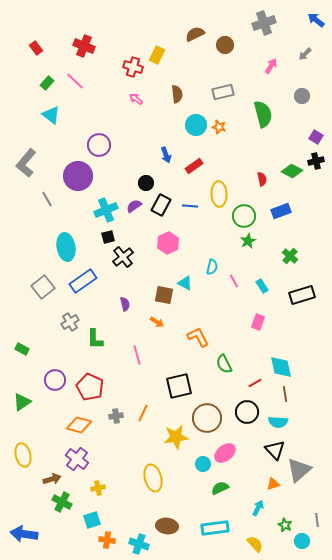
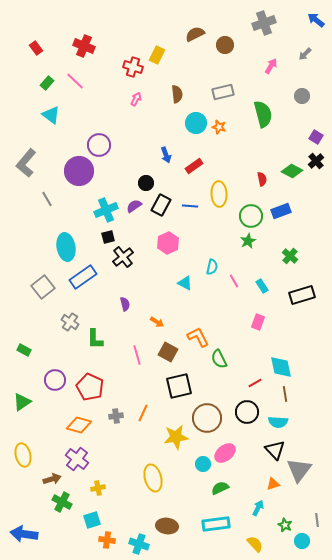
pink arrow at (136, 99): rotated 80 degrees clockwise
cyan circle at (196, 125): moved 2 px up
black cross at (316, 161): rotated 28 degrees counterclockwise
purple circle at (78, 176): moved 1 px right, 5 px up
green circle at (244, 216): moved 7 px right
blue rectangle at (83, 281): moved 4 px up
brown square at (164, 295): moved 4 px right, 57 px down; rotated 18 degrees clockwise
gray cross at (70, 322): rotated 24 degrees counterclockwise
green rectangle at (22, 349): moved 2 px right, 1 px down
green semicircle at (224, 364): moved 5 px left, 5 px up
gray triangle at (299, 470): rotated 12 degrees counterclockwise
cyan rectangle at (215, 528): moved 1 px right, 4 px up
